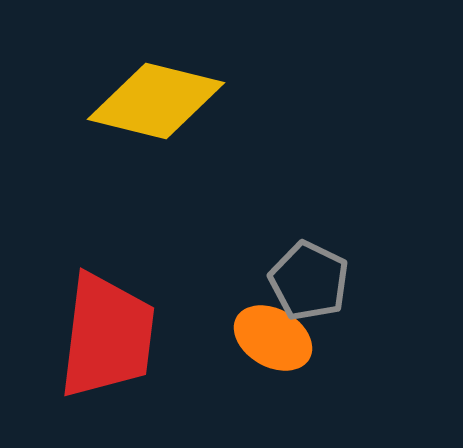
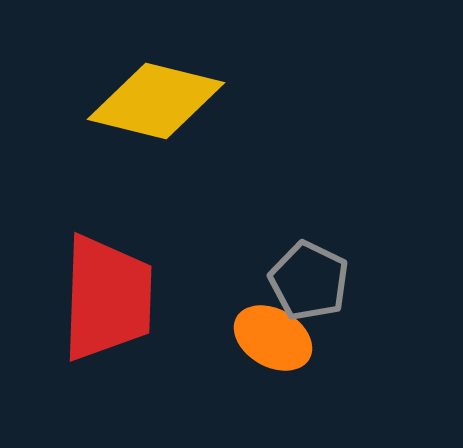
red trapezoid: moved 38 px up; rotated 5 degrees counterclockwise
